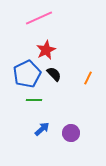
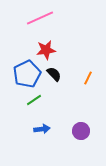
pink line: moved 1 px right
red star: rotated 18 degrees clockwise
green line: rotated 35 degrees counterclockwise
blue arrow: rotated 35 degrees clockwise
purple circle: moved 10 px right, 2 px up
